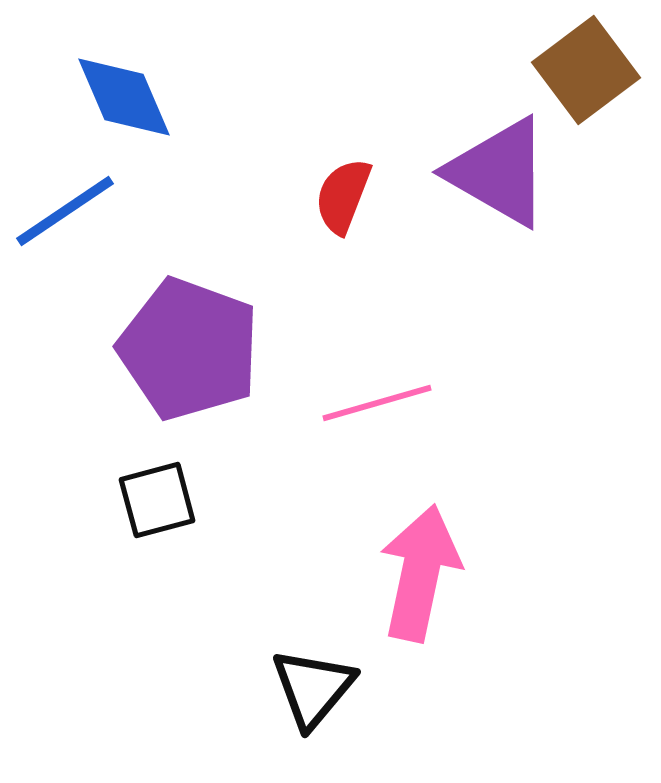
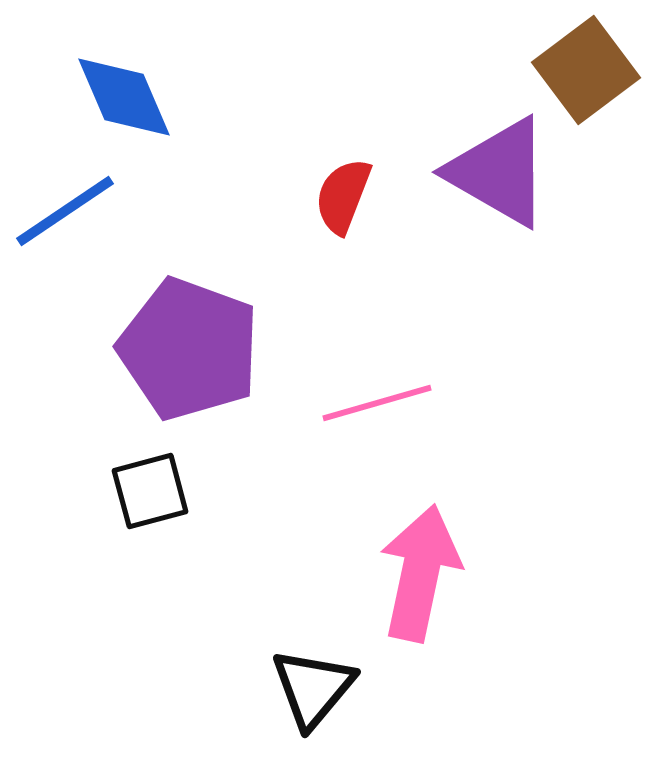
black square: moved 7 px left, 9 px up
